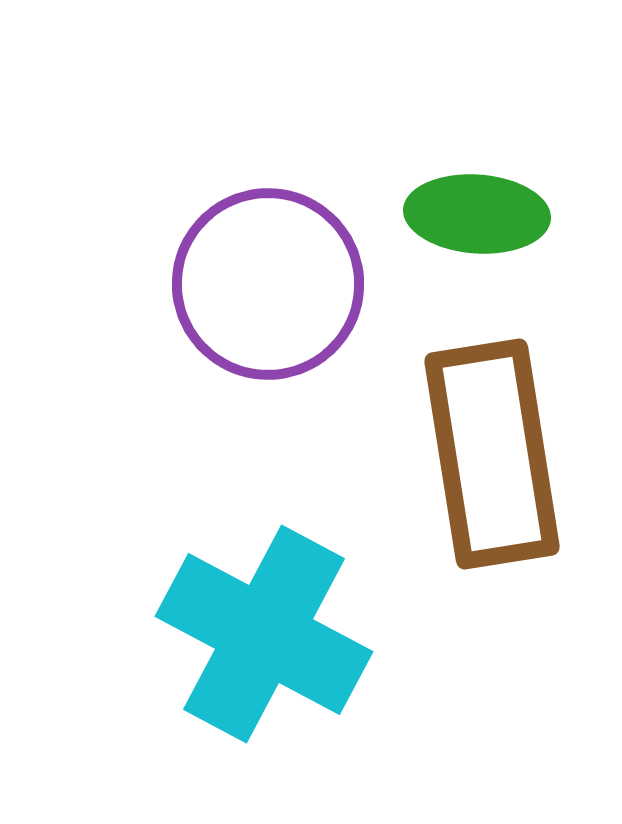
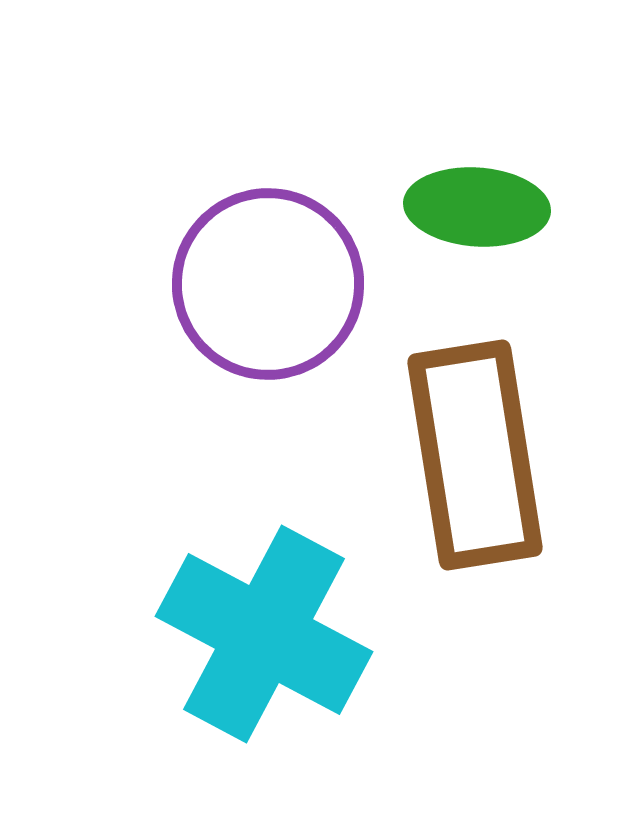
green ellipse: moved 7 px up
brown rectangle: moved 17 px left, 1 px down
